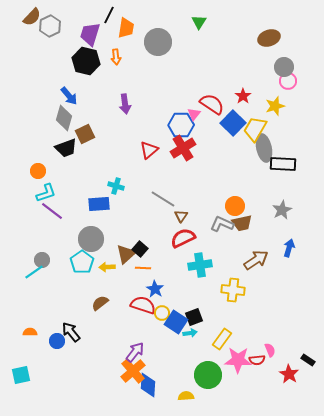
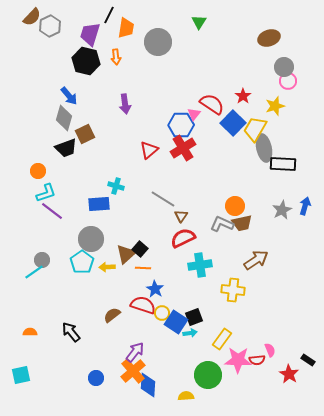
blue arrow at (289, 248): moved 16 px right, 42 px up
brown semicircle at (100, 303): moved 12 px right, 12 px down
blue circle at (57, 341): moved 39 px right, 37 px down
